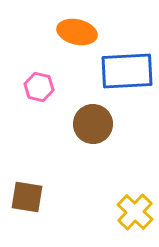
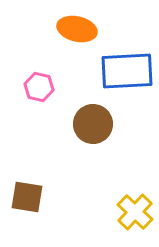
orange ellipse: moved 3 px up
